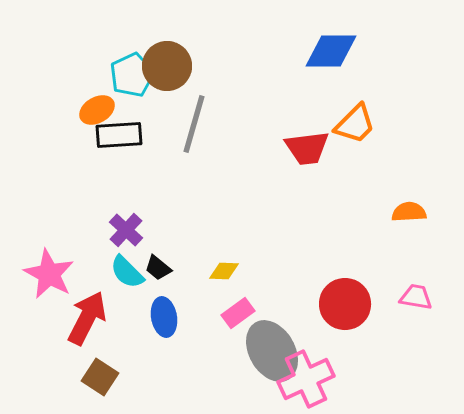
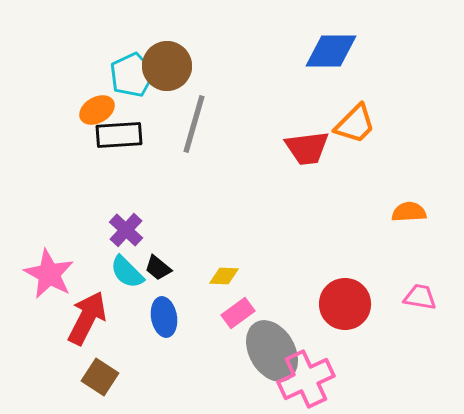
yellow diamond: moved 5 px down
pink trapezoid: moved 4 px right
